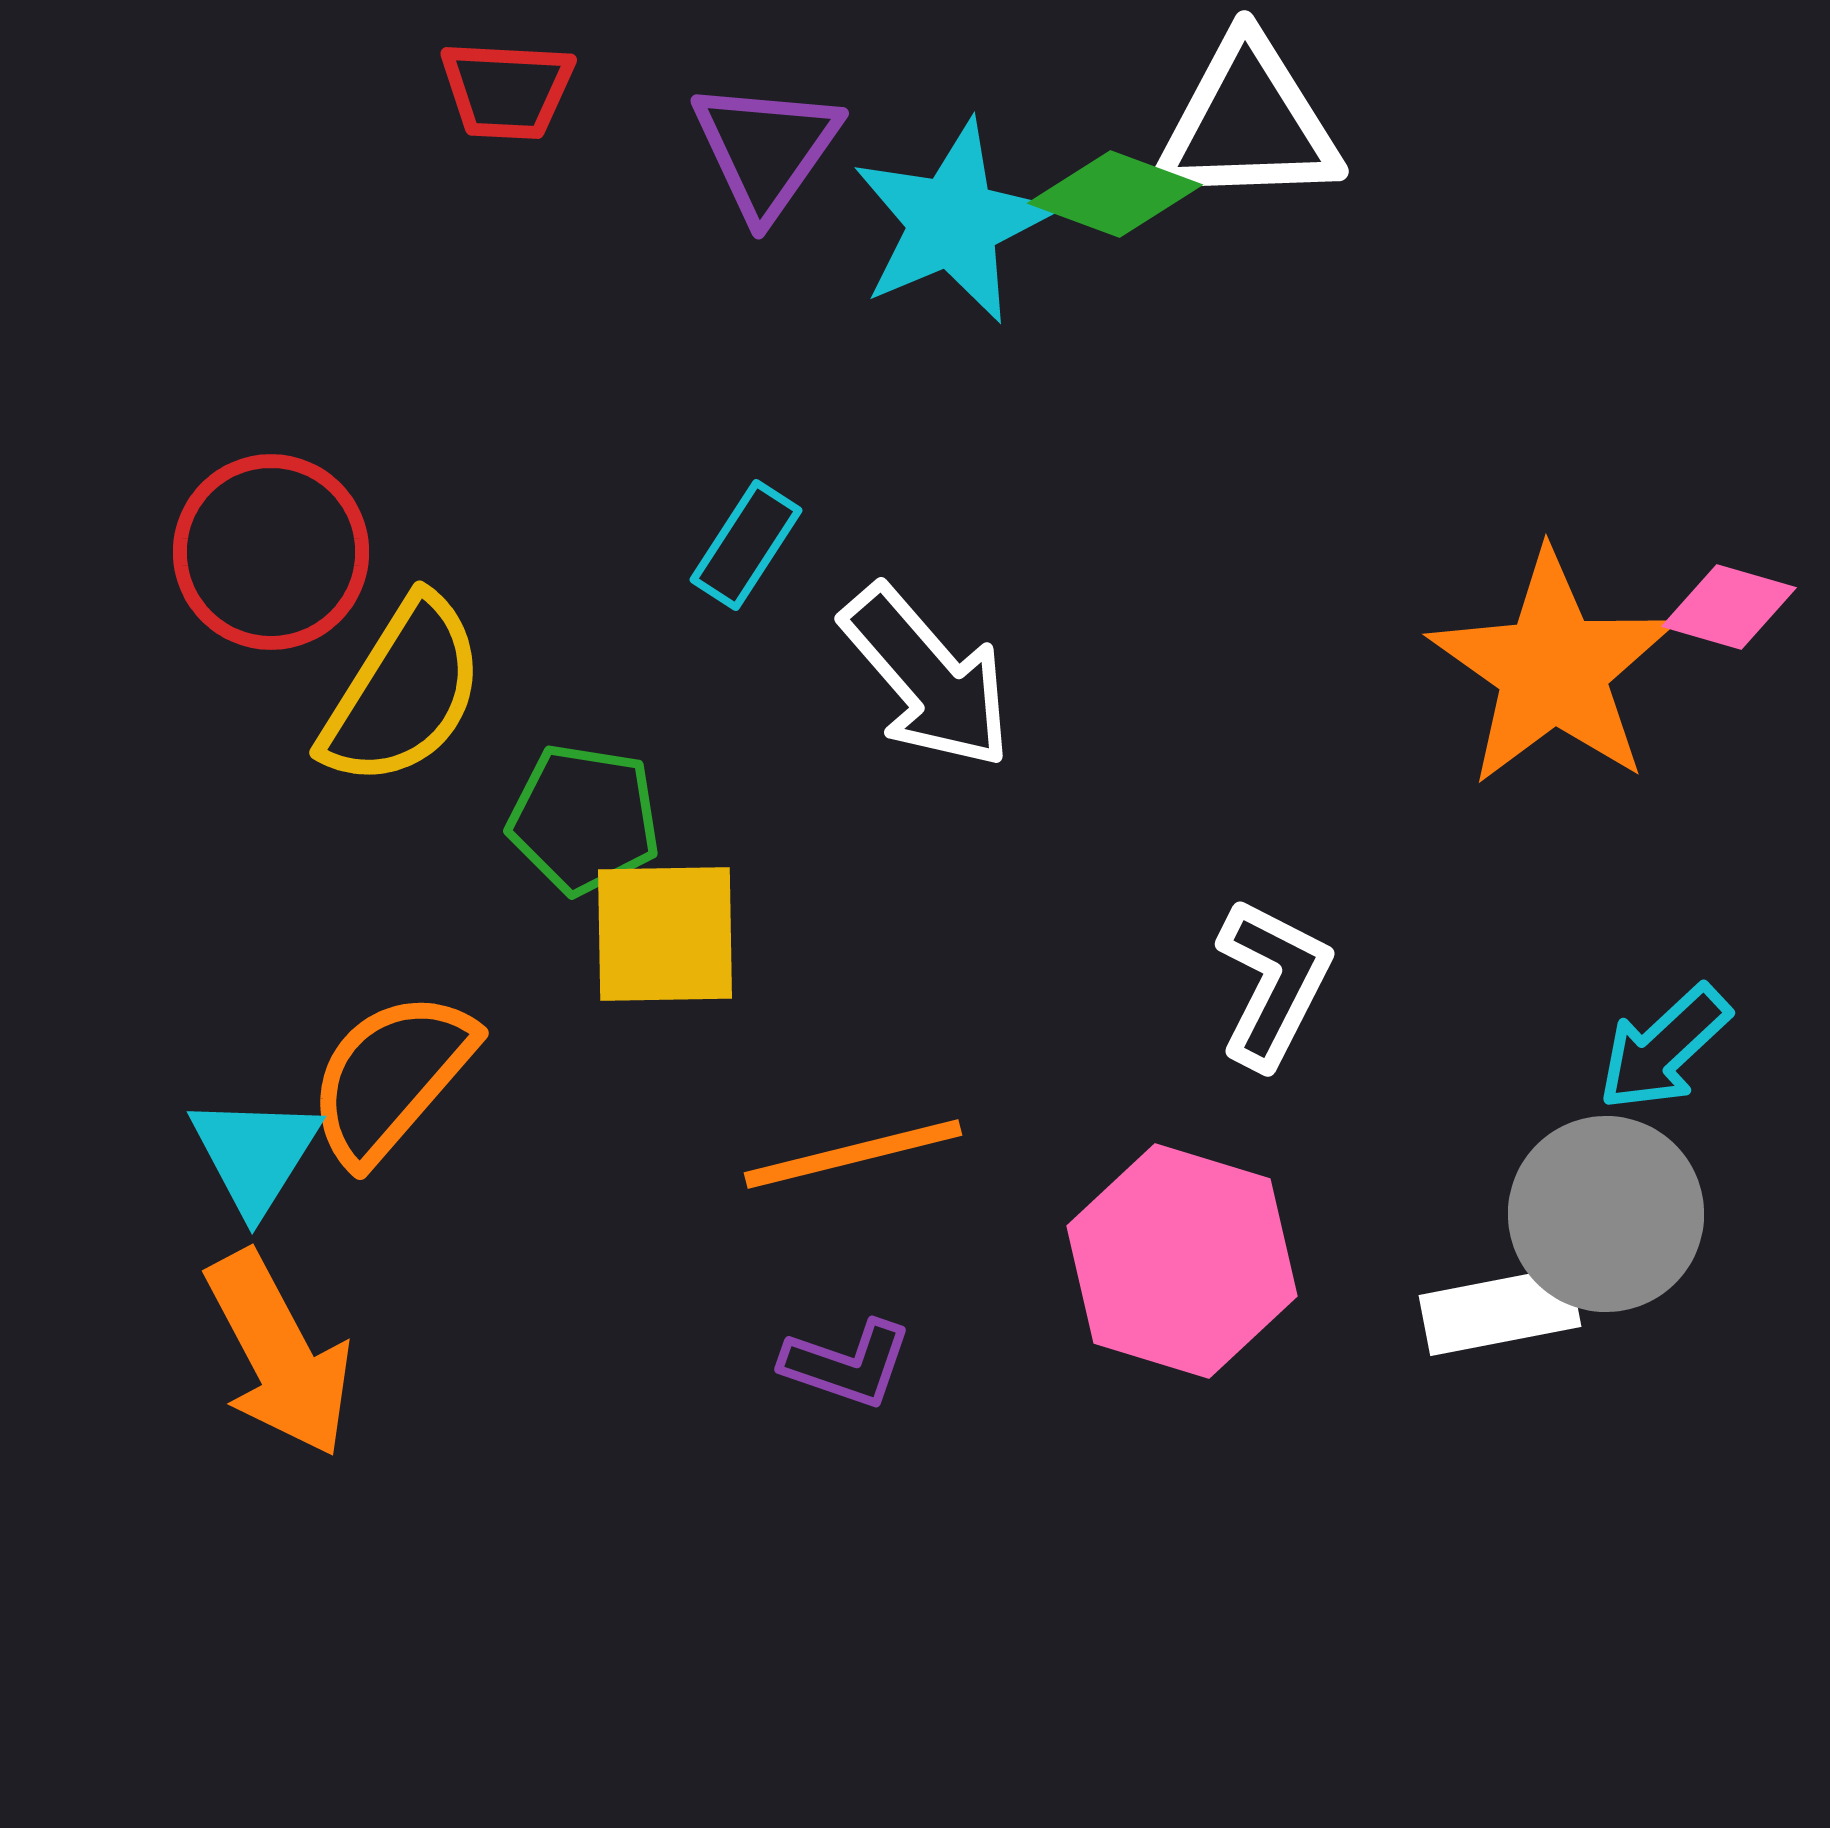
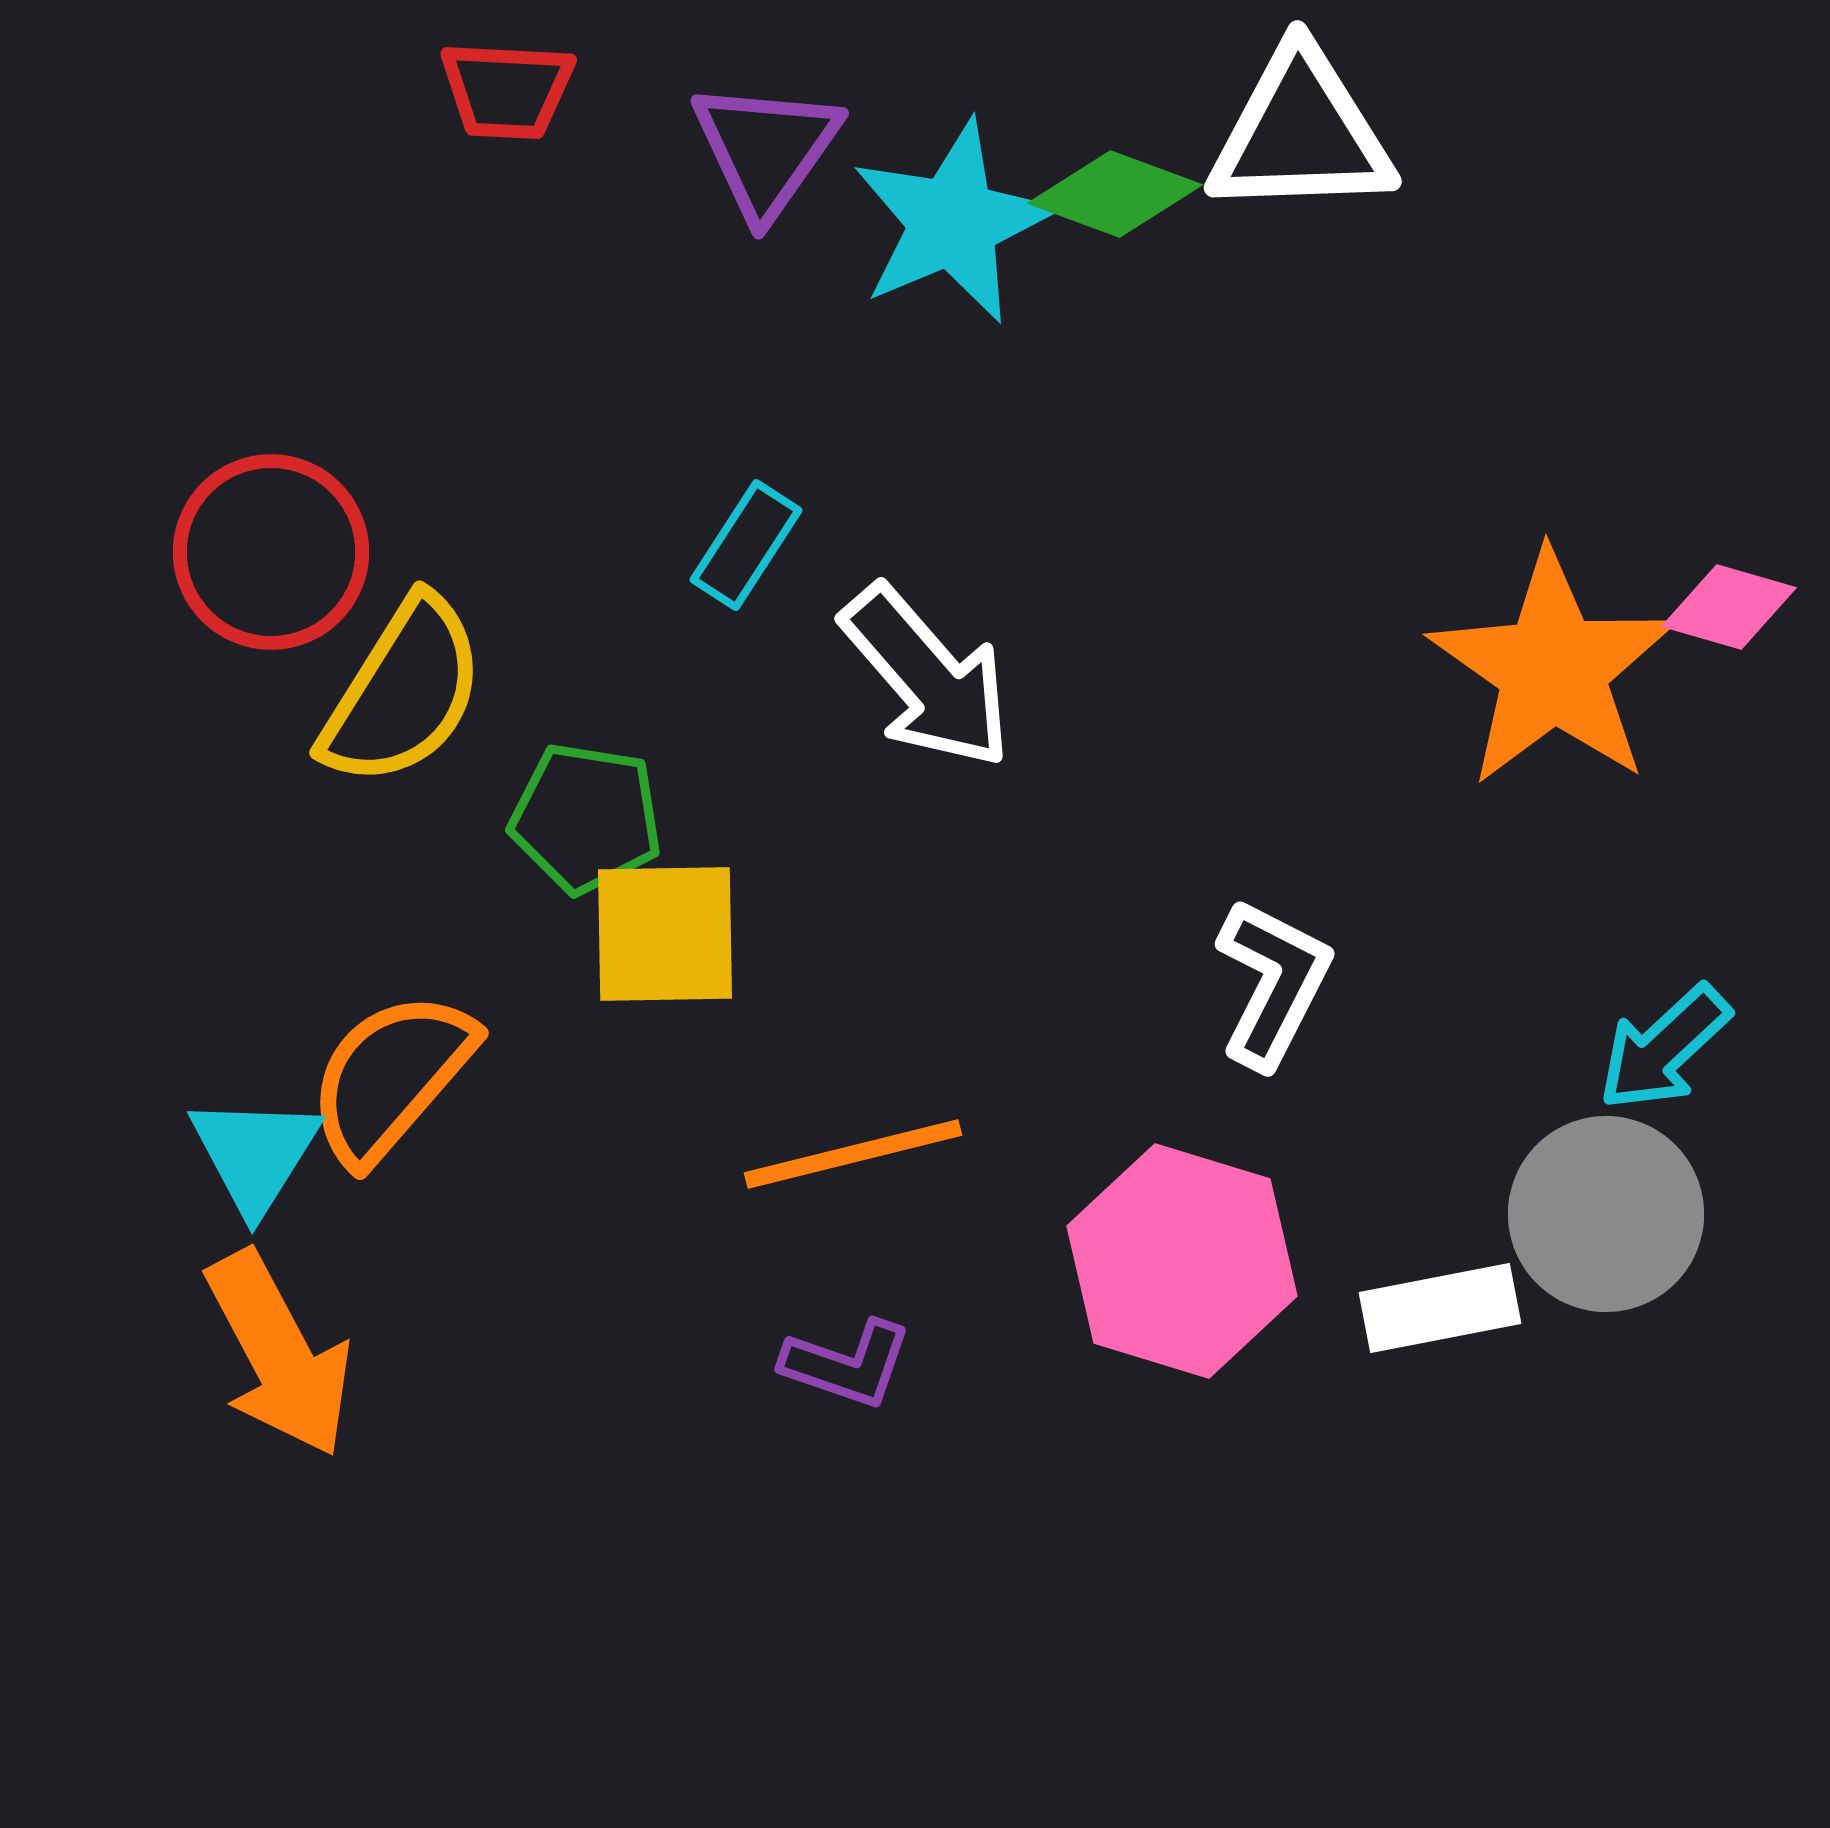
white triangle: moved 53 px right, 10 px down
green pentagon: moved 2 px right, 1 px up
white rectangle: moved 60 px left, 3 px up
